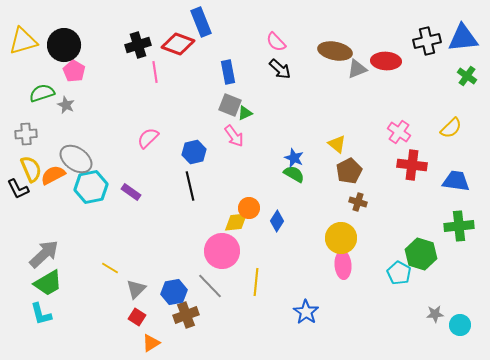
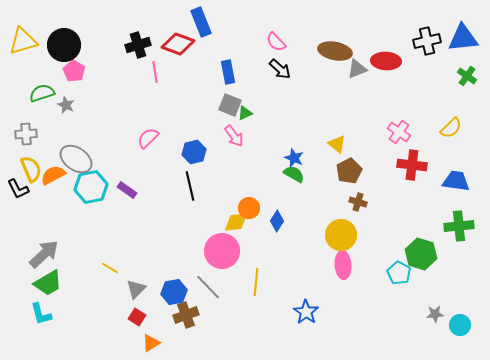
purple rectangle at (131, 192): moved 4 px left, 2 px up
yellow circle at (341, 238): moved 3 px up
gray line at (210, 286): moved 2 px left, 1 px down
